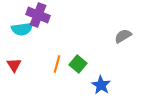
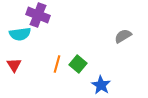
cyan semicircle: moved 2 px left, 5 px down
